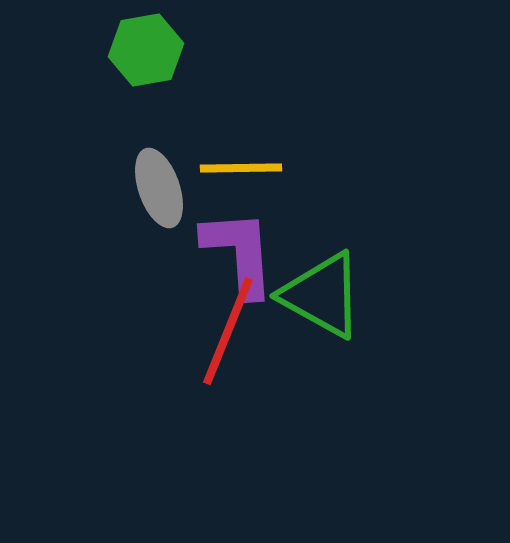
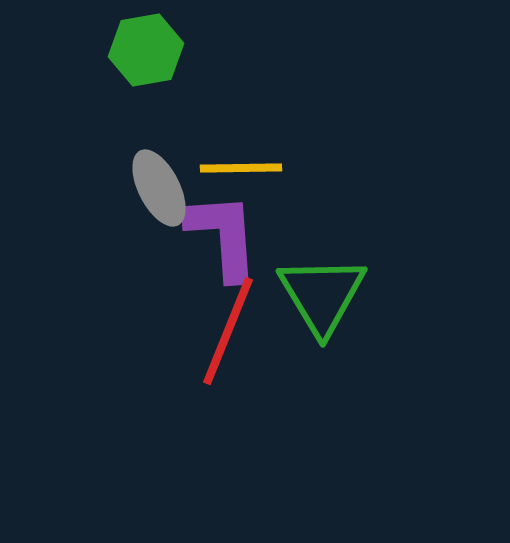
gray ellipse: rotated 8 degrees counterclockwise
purple L-shape: moved 16 px left, 17 px up
green triangle: rotated 30 degrees clockwise
